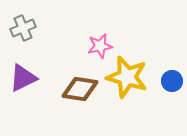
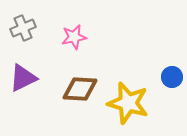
pink star: moved 26 px left, 9 px up
yellow star: moved 1 px right, 26 px down
blue circle: moved 4 px up
brown diamond: rotated 6 degrees counterclockwise
